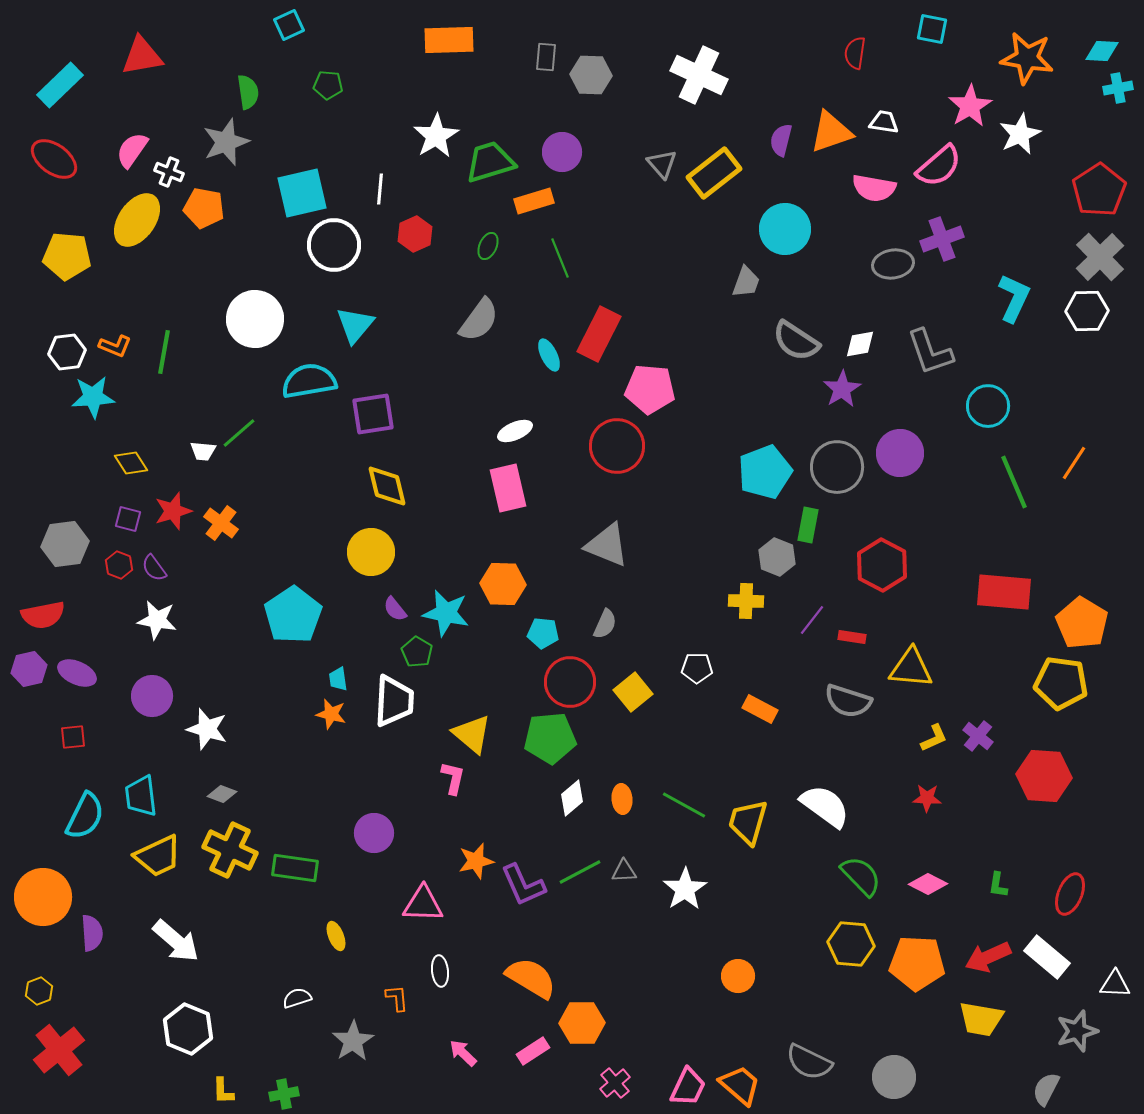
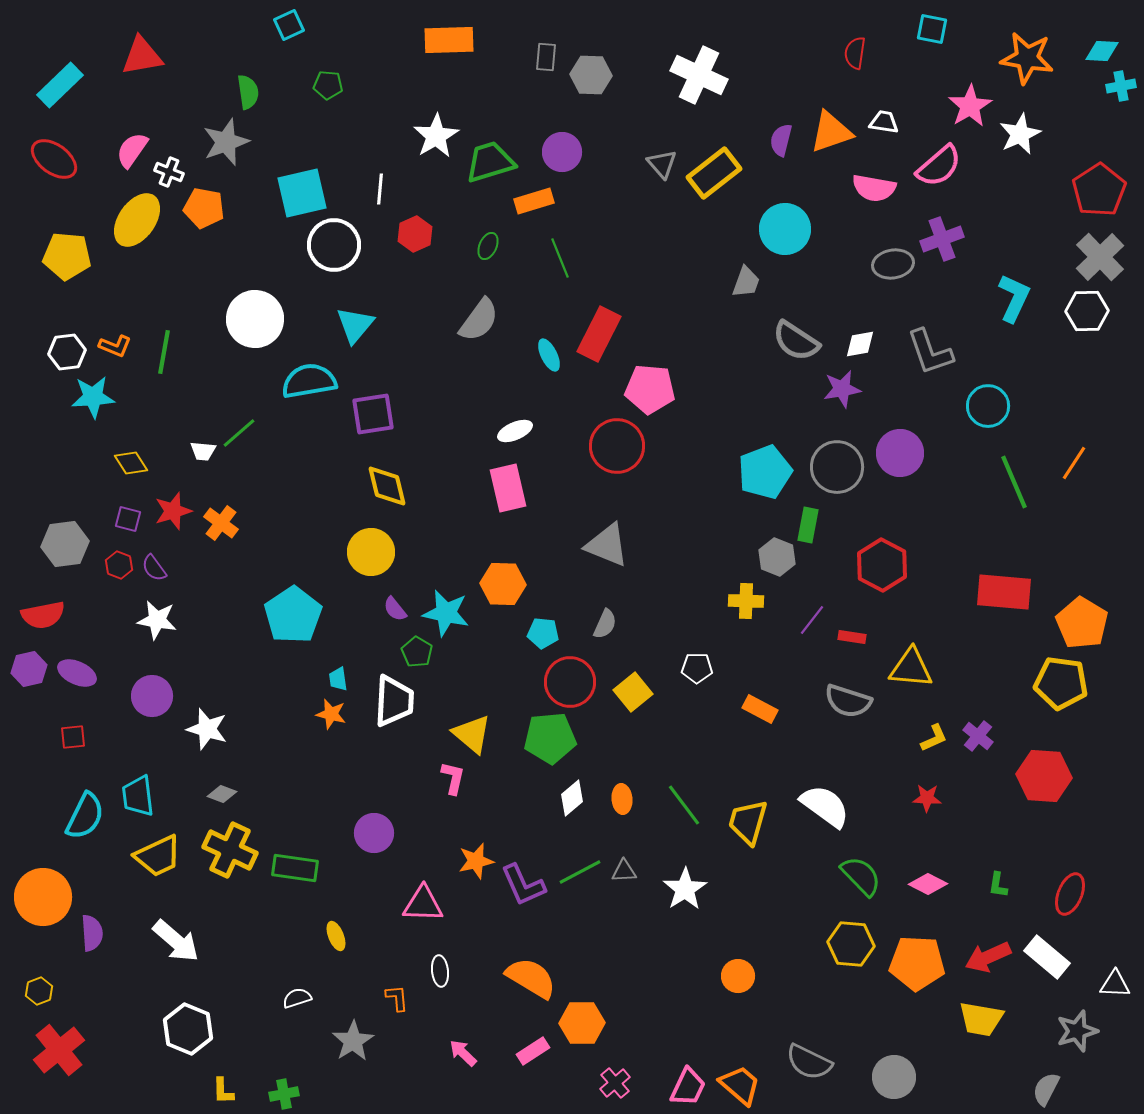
cyan cross at (1118, 88): moved 3 px right, 2 px up
purple star at (842, 389): rotated 21 degrees clockwise
cyan trapezoid at (141, 796): moved 3 px left
green line at (684, 805): rotated 24 degrees clockwise
